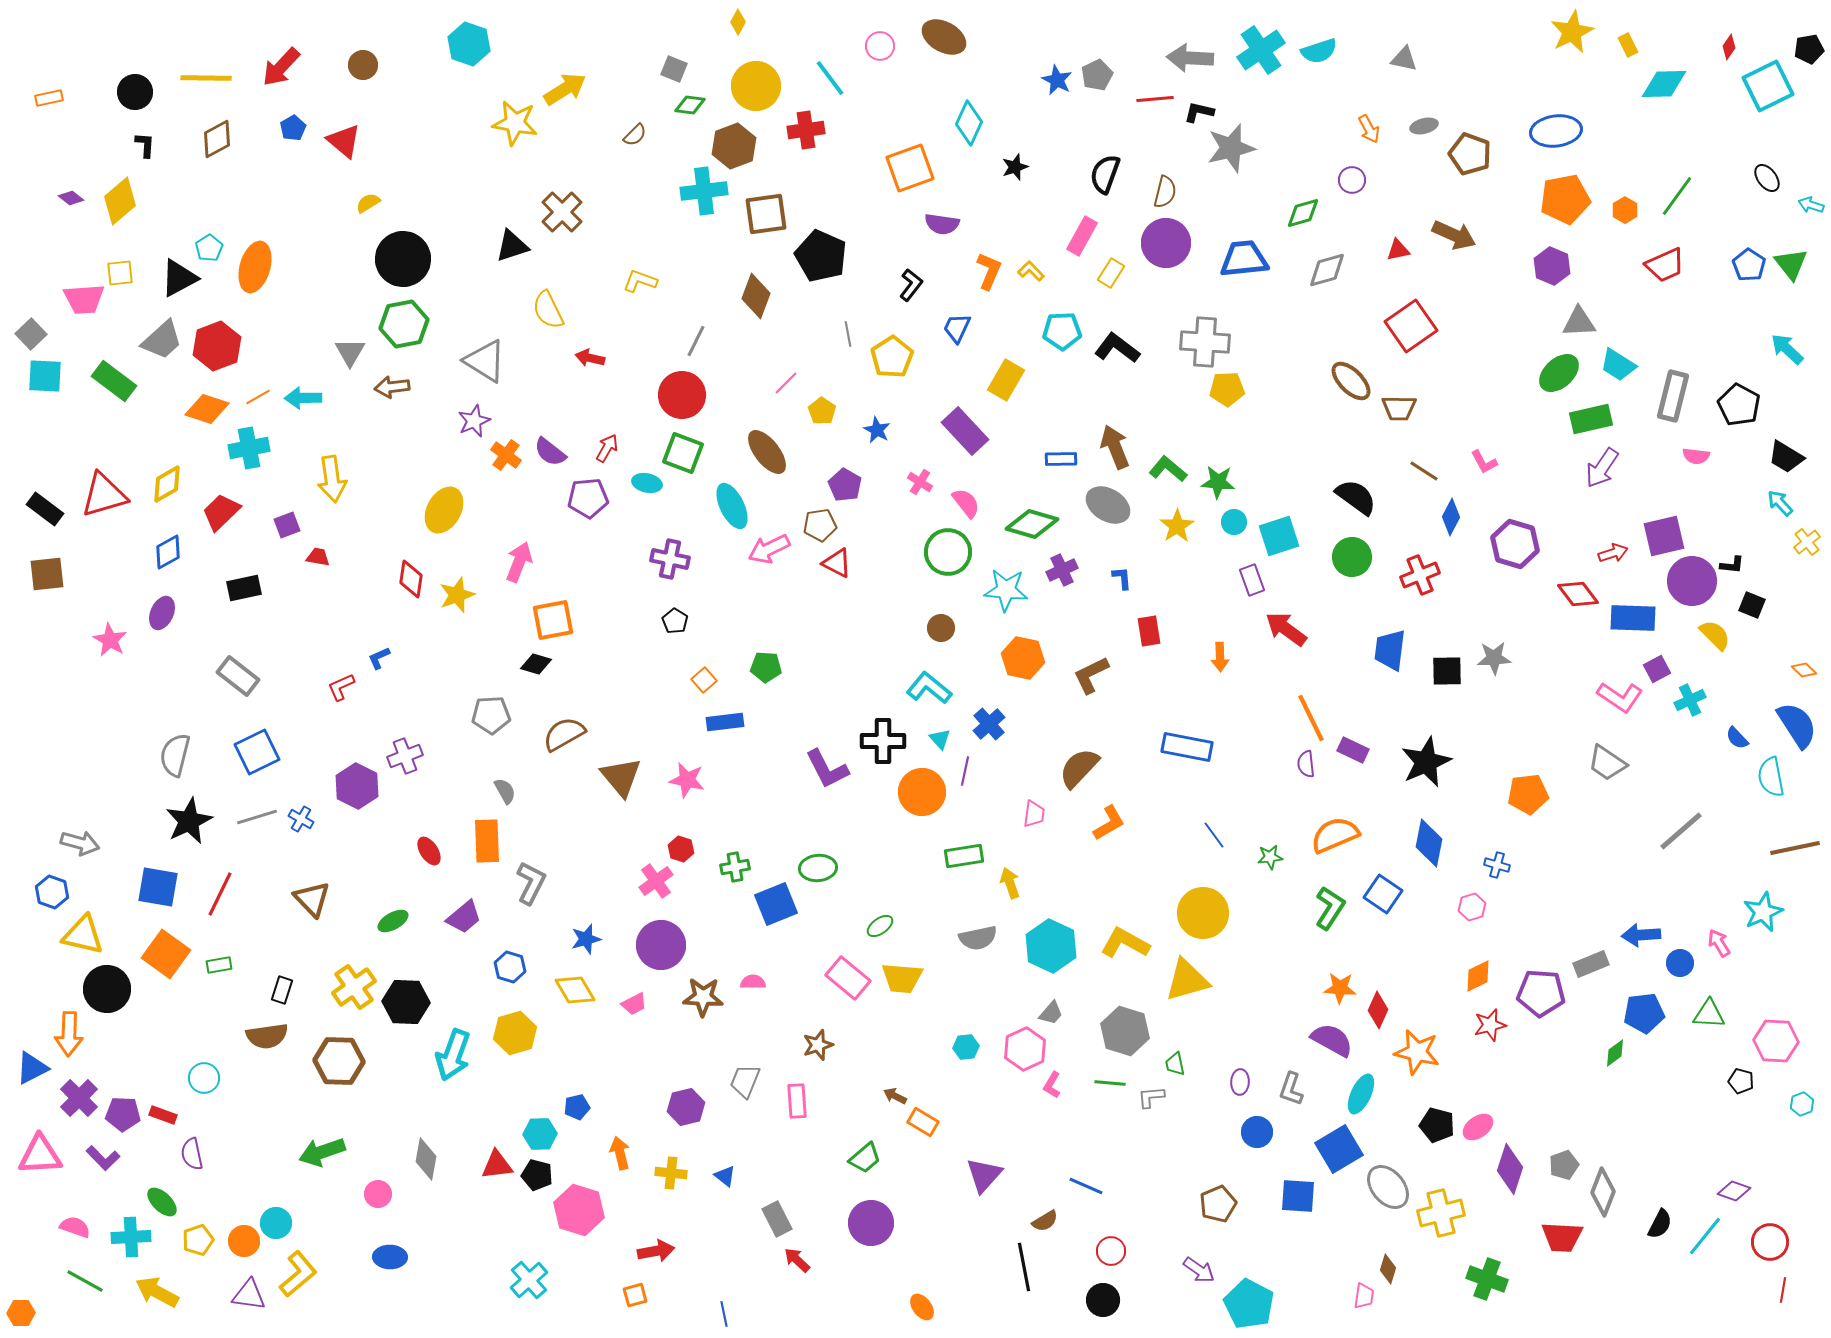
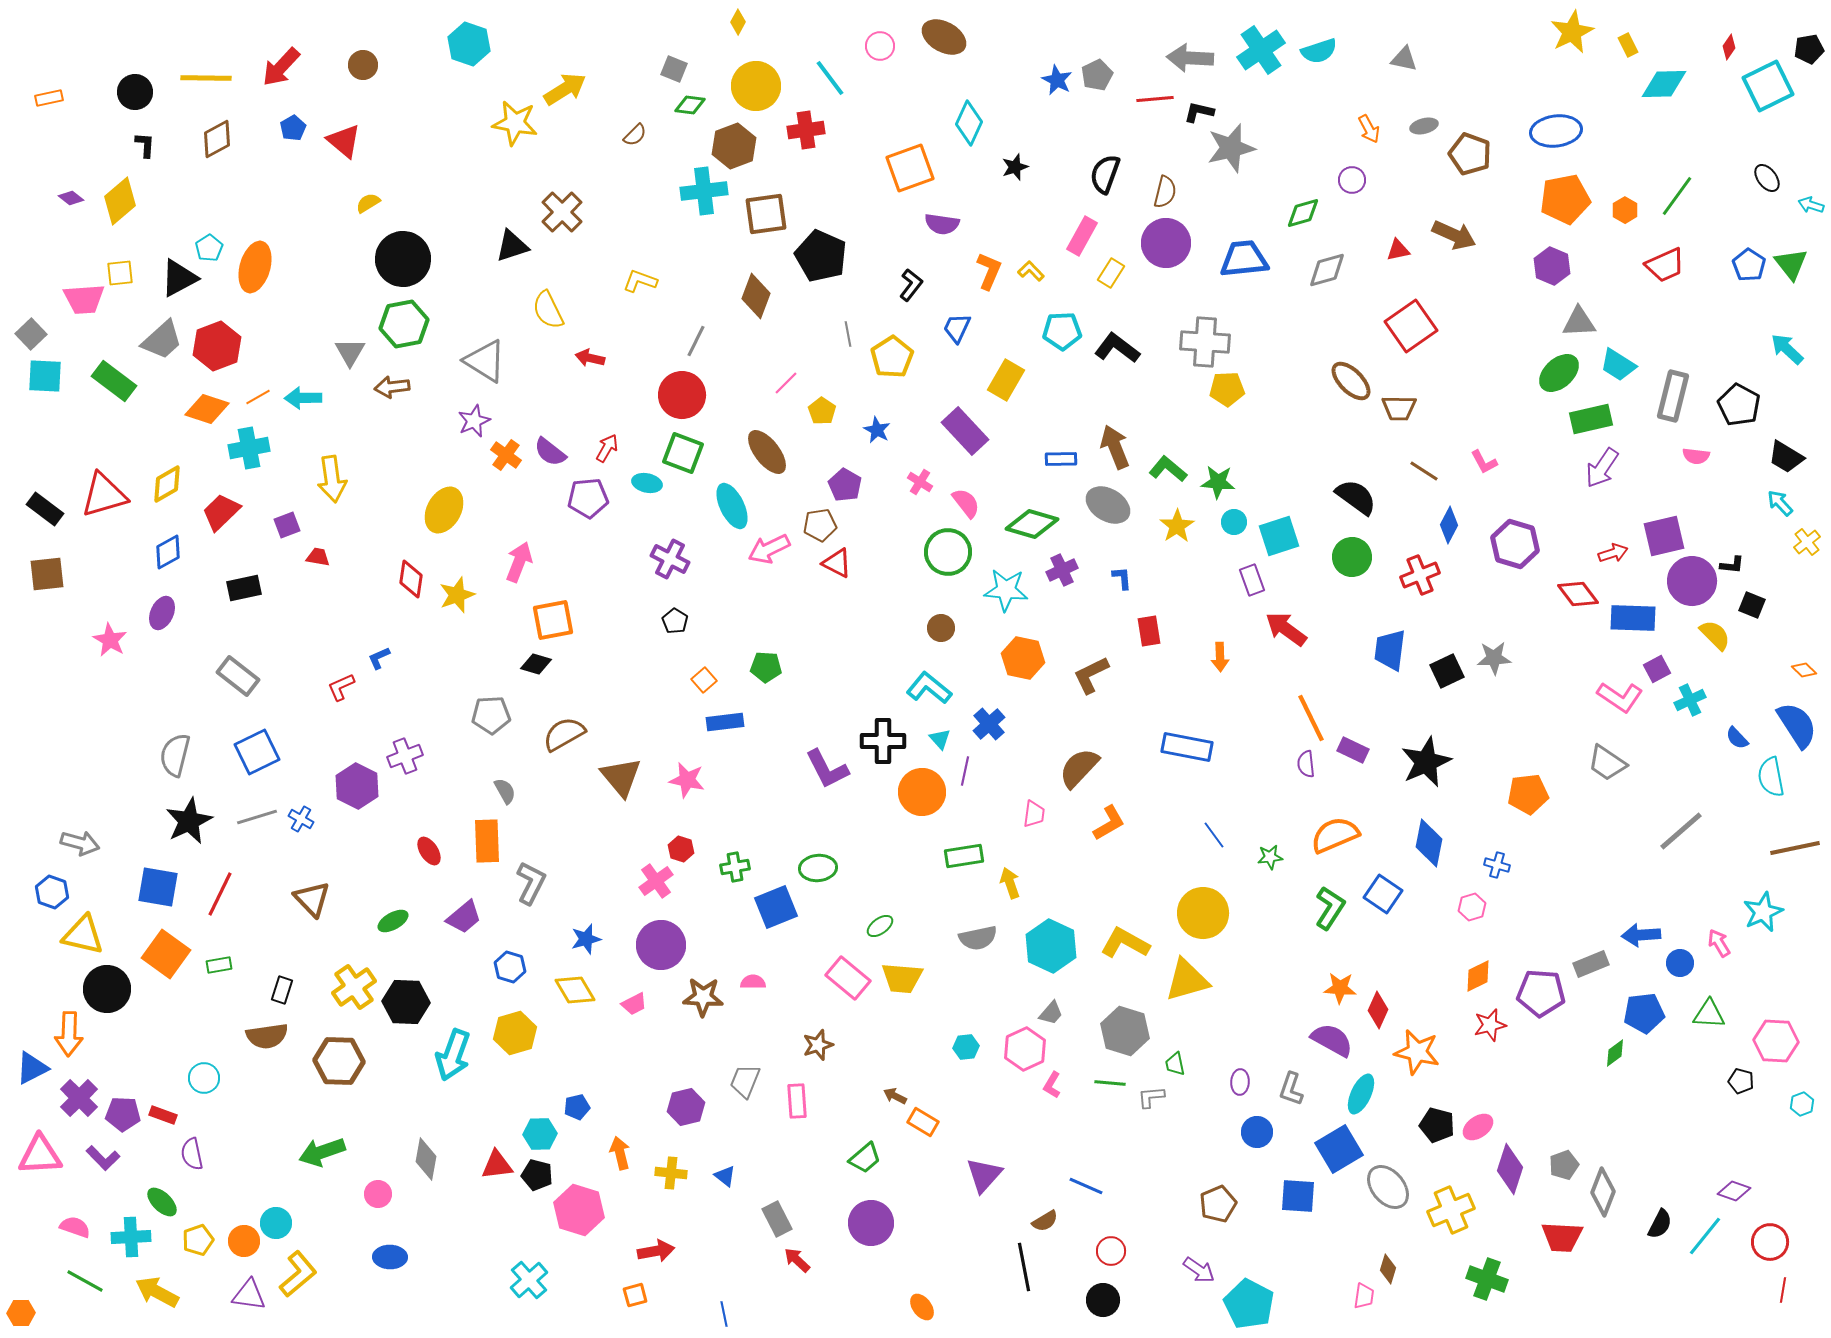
blue diamond at (1451, 517): moved 2 px left, 8 px down
purple cross at (670, 559): rotated 15 degrees clockwise
black square at (1447, 671): rotated 24 degrees counterclockwise
blue square at (776, 904): moved 3 px down
yellow cross at (1441, 1213): moved 10 px right, 3 px up; rotated 9 degrees counterclockwise
